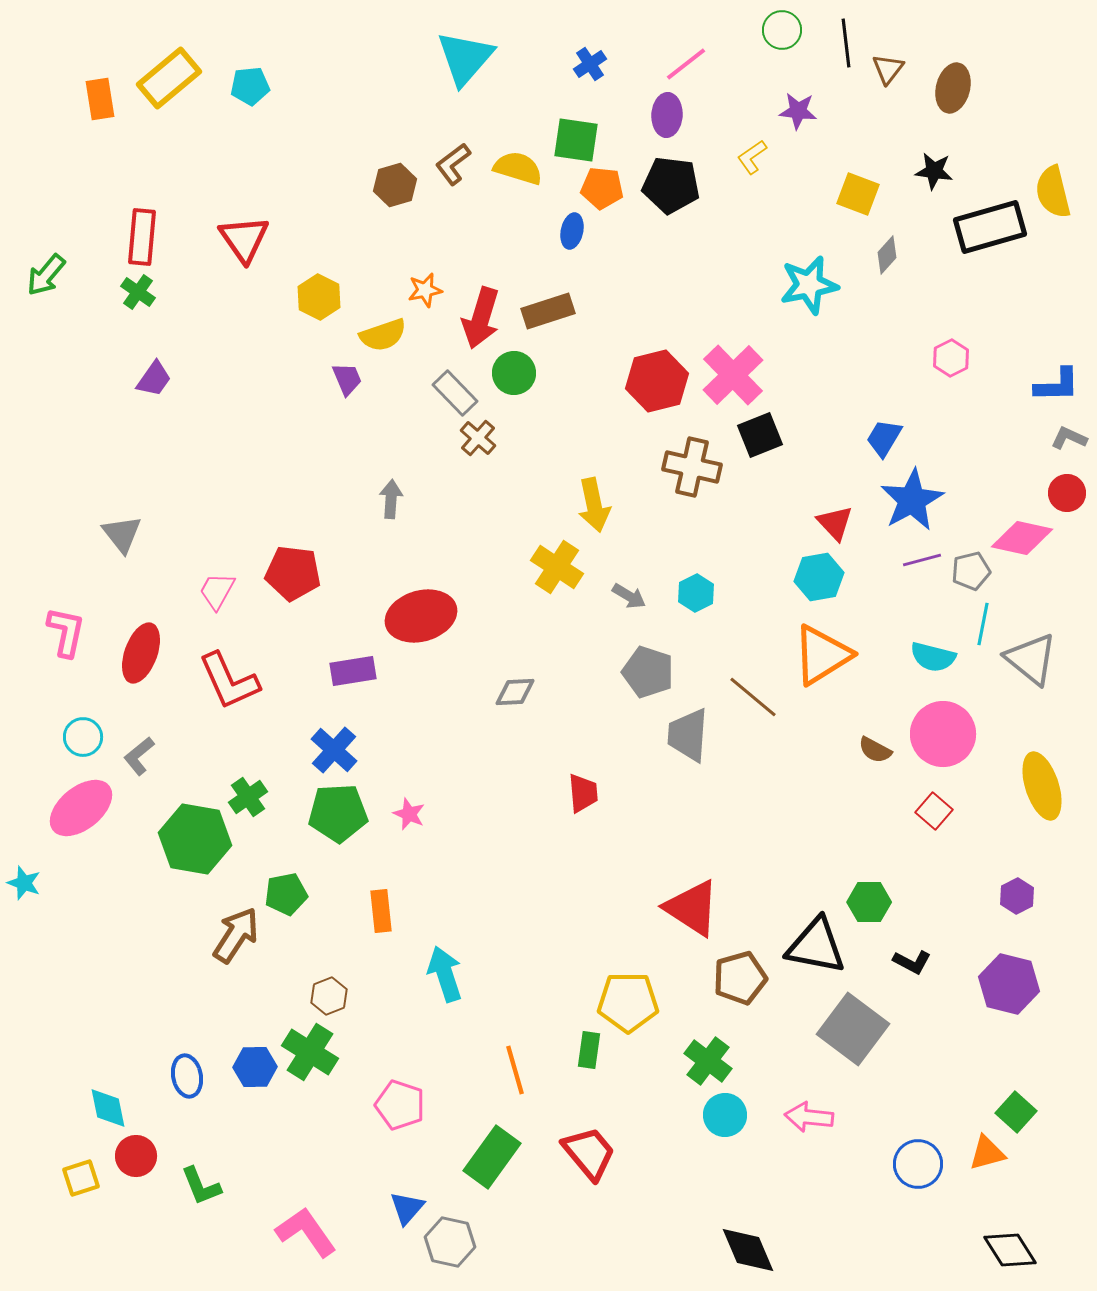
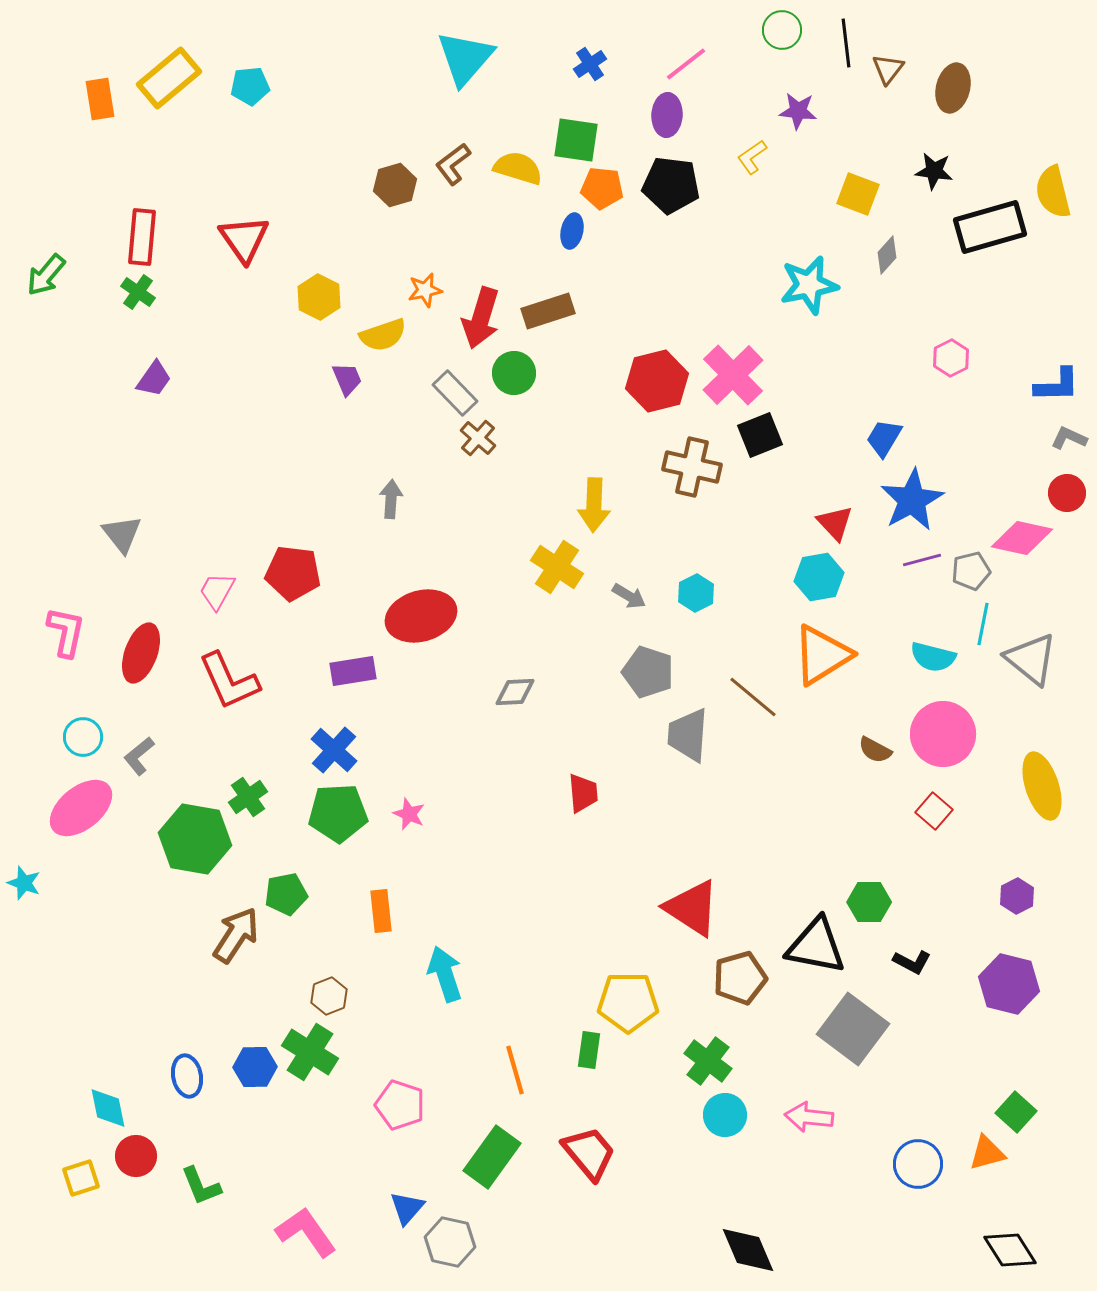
yellow arrow at (594, 505): rotated 14 degrees clockwise
